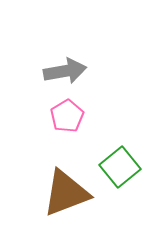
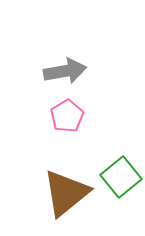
green square: moved 1 px right, 10 px down
brown triangle: rotated 18 degrees counterclockwise
